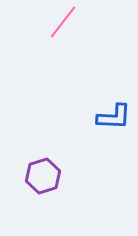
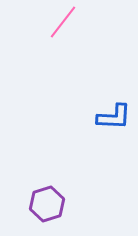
purple hexagon: moved 4 px right, 28 px down
